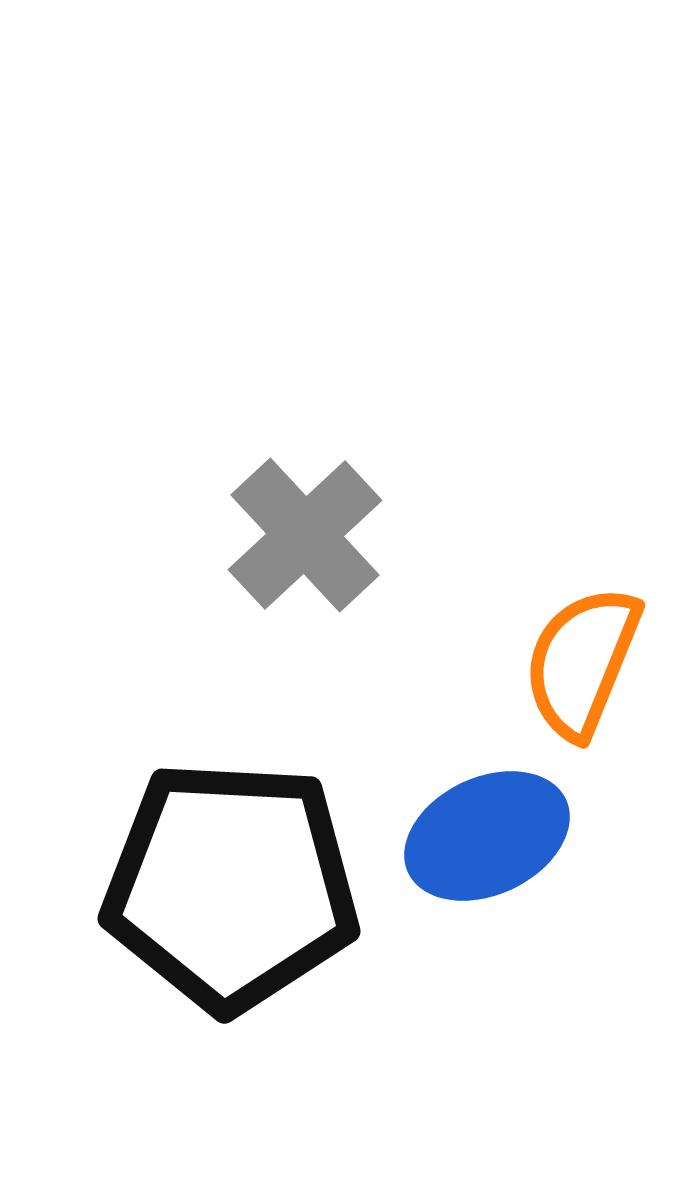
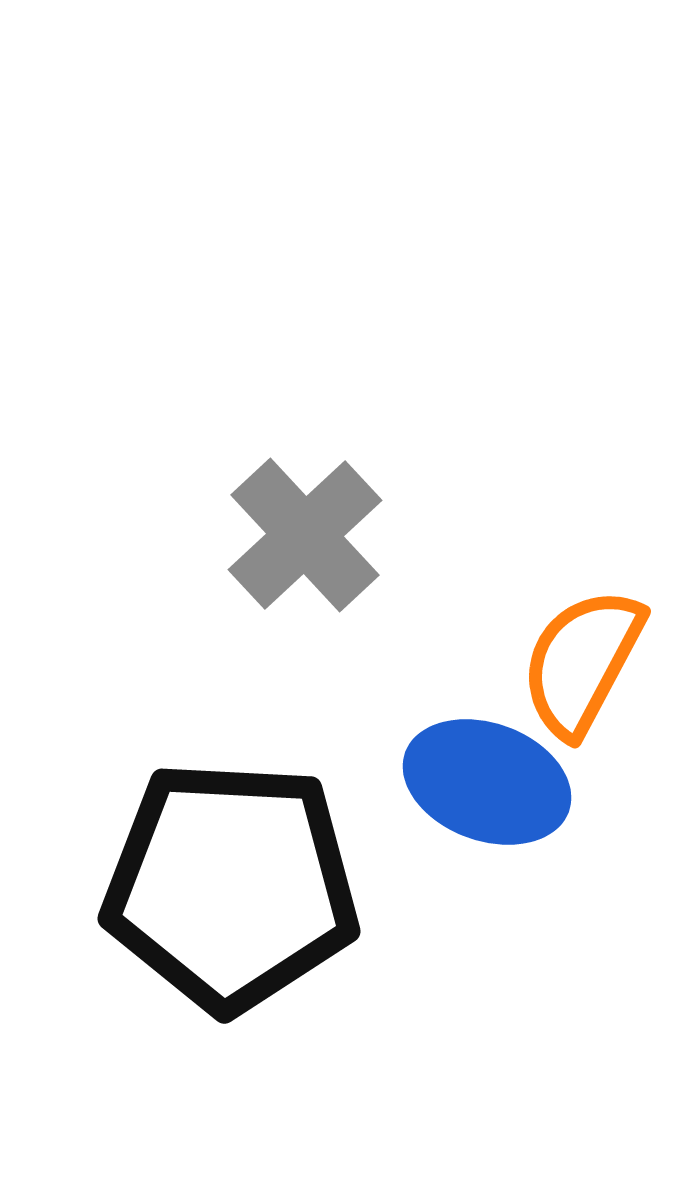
orange semicircle: rotated 6 degrees clockwise
blue ellipse: moved 54 px up; rotated 45 degrees clockwise
